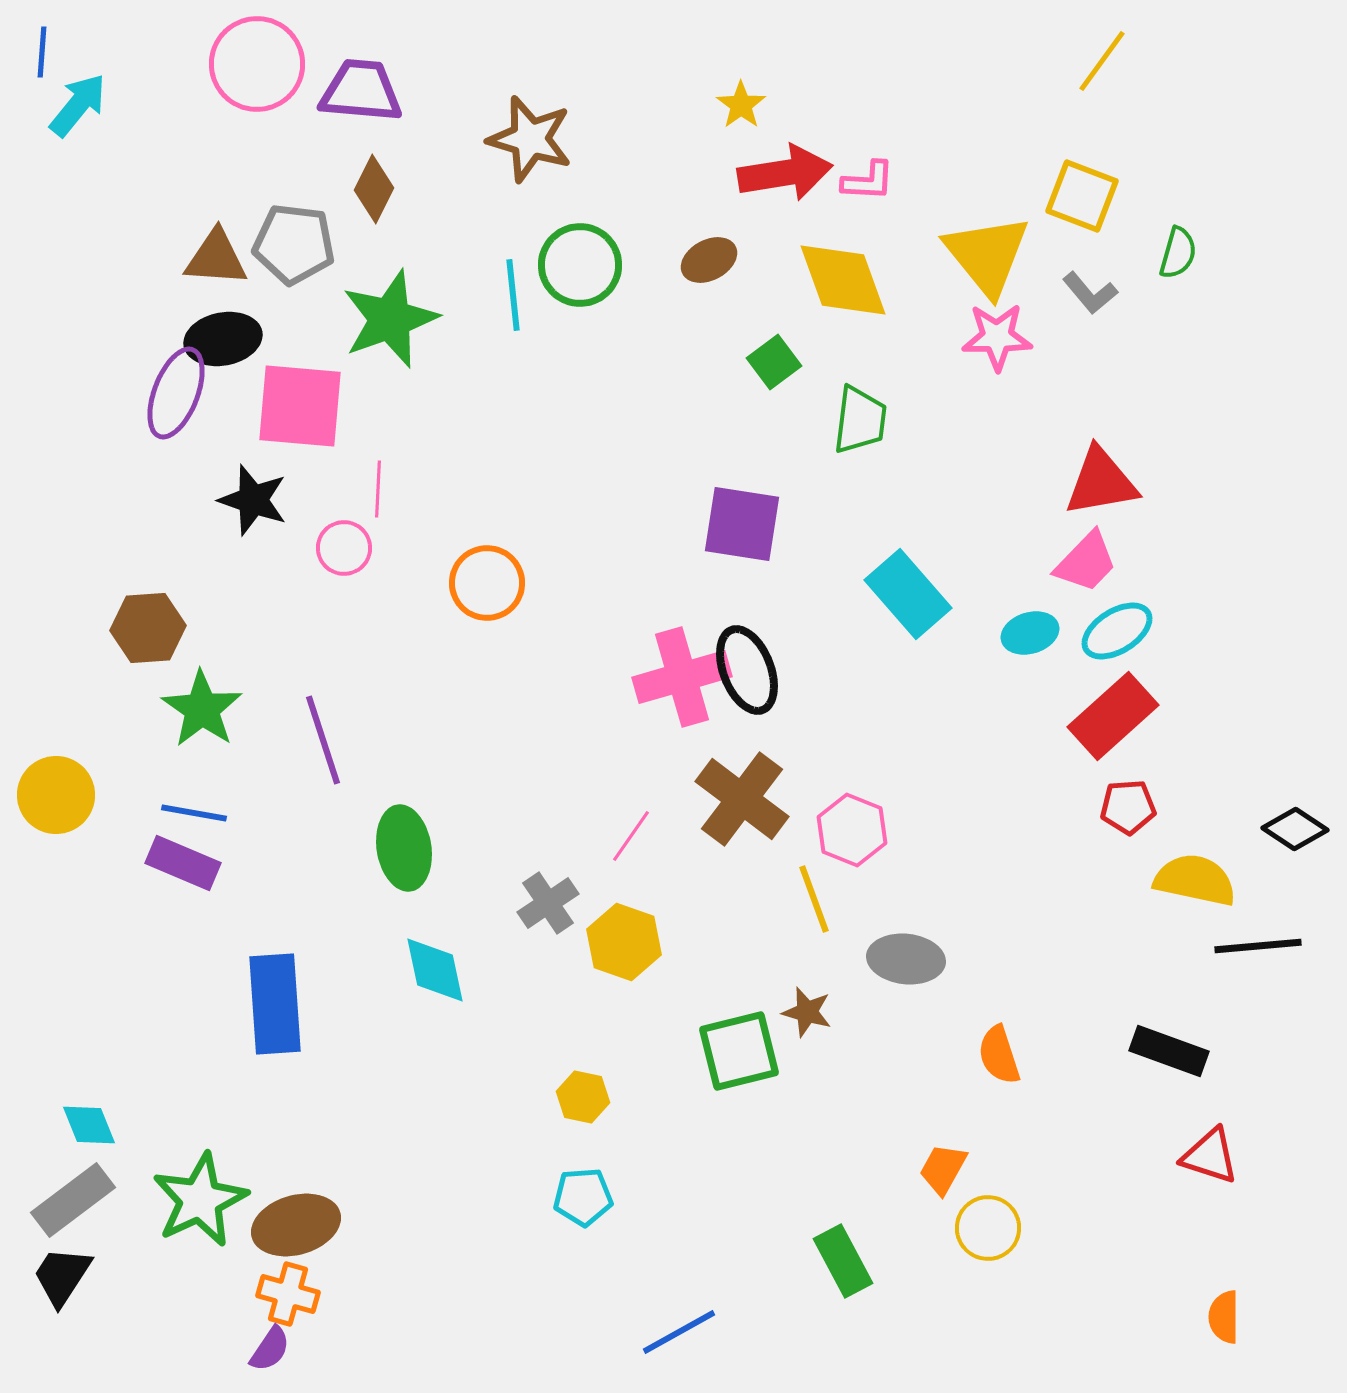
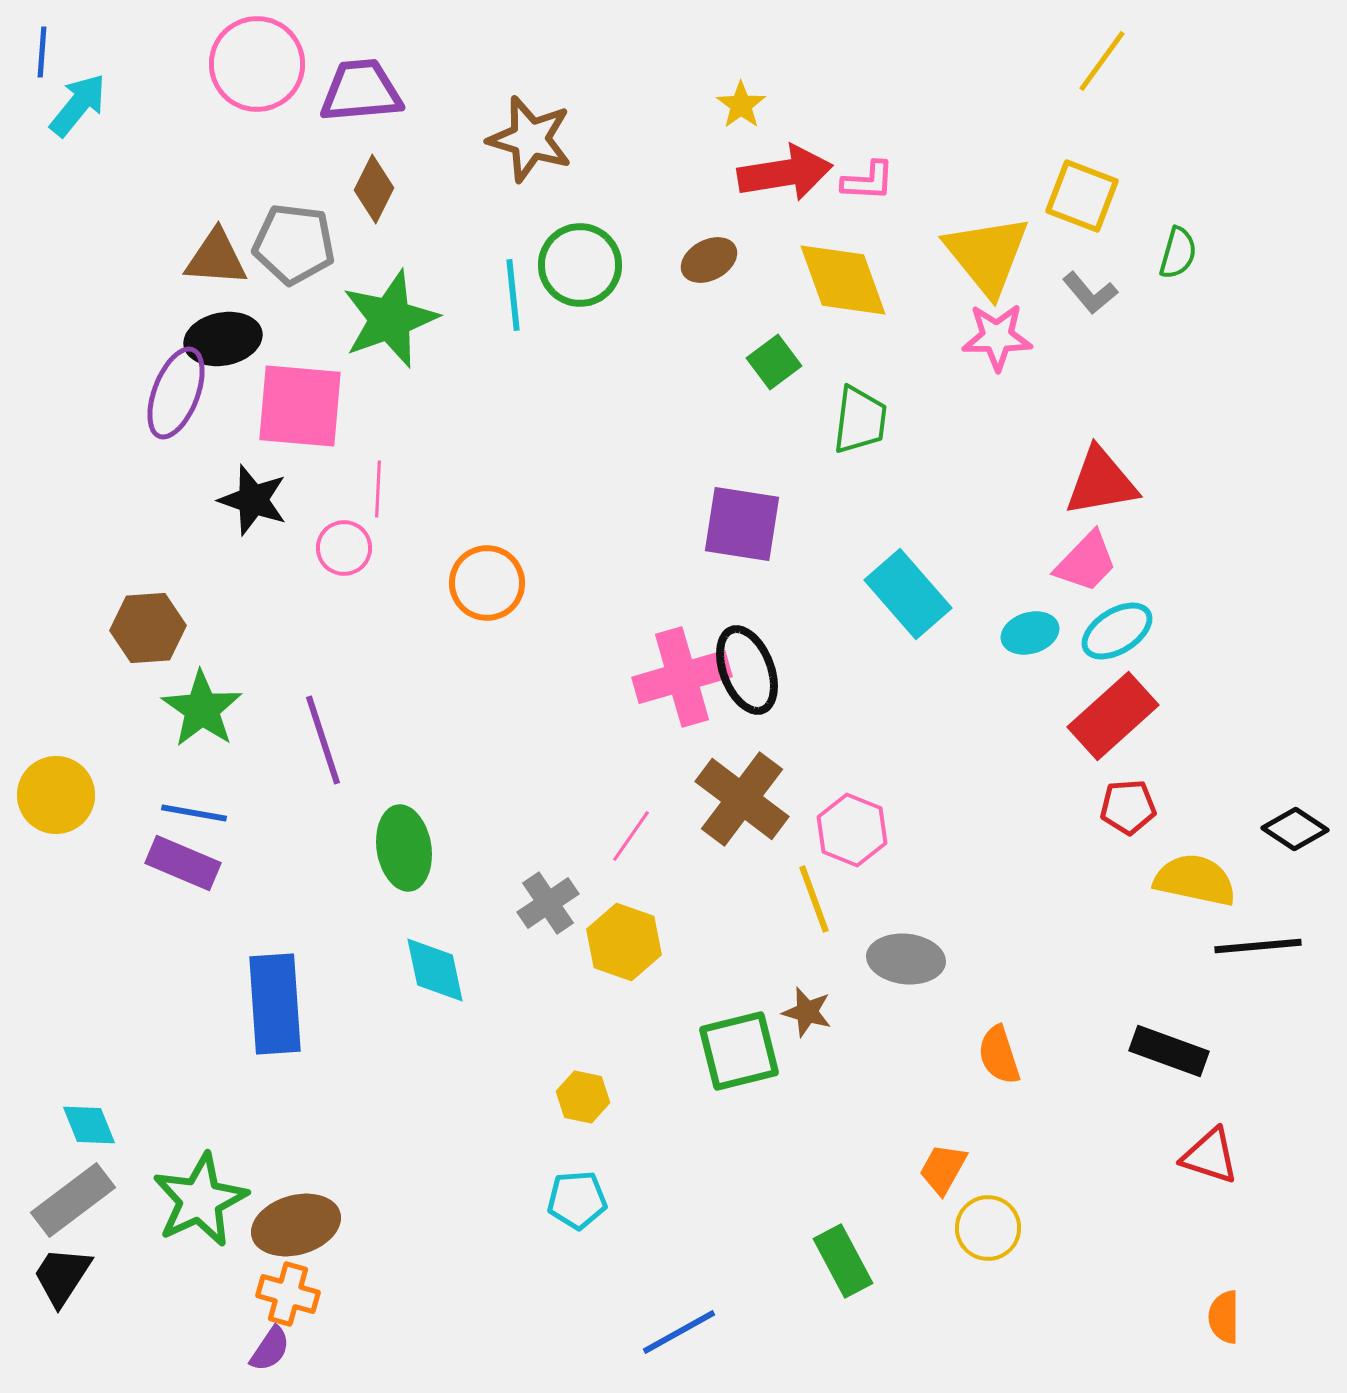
purple trapezoid at (361, 91): rotated 10 degrees counterclockwise
cyan pentagon at (583, 1197): moved 6 px left, 3 px down
